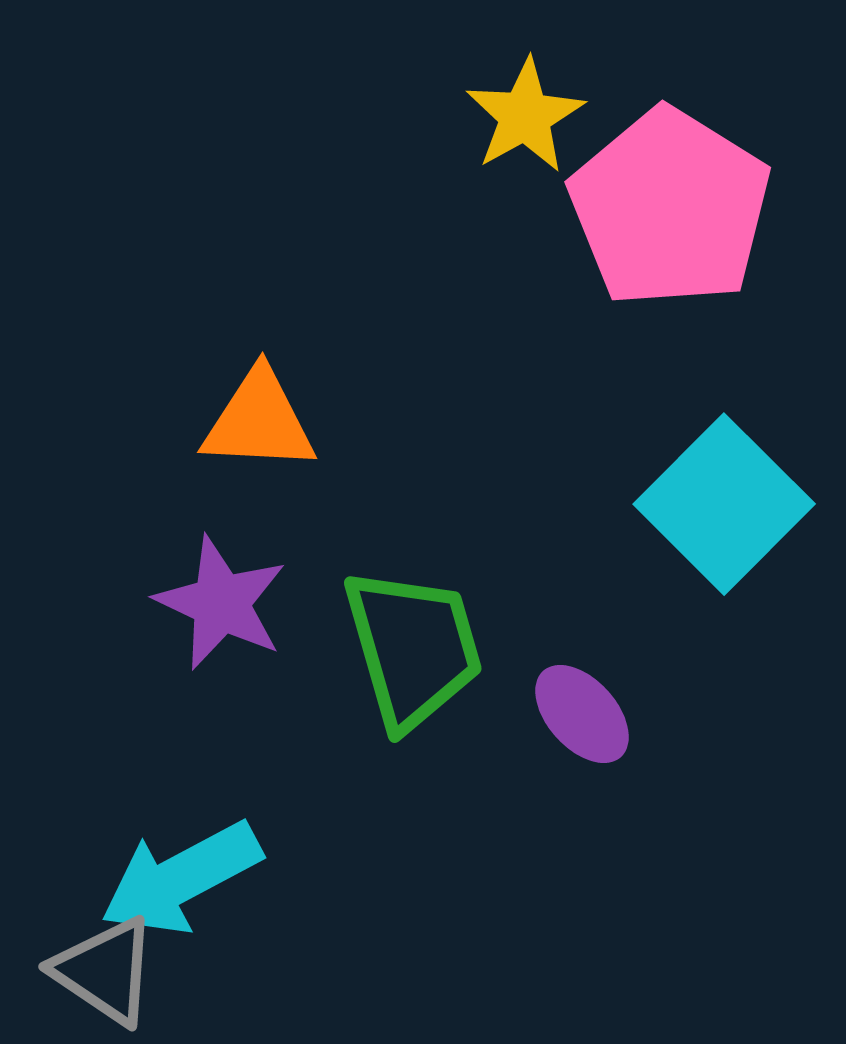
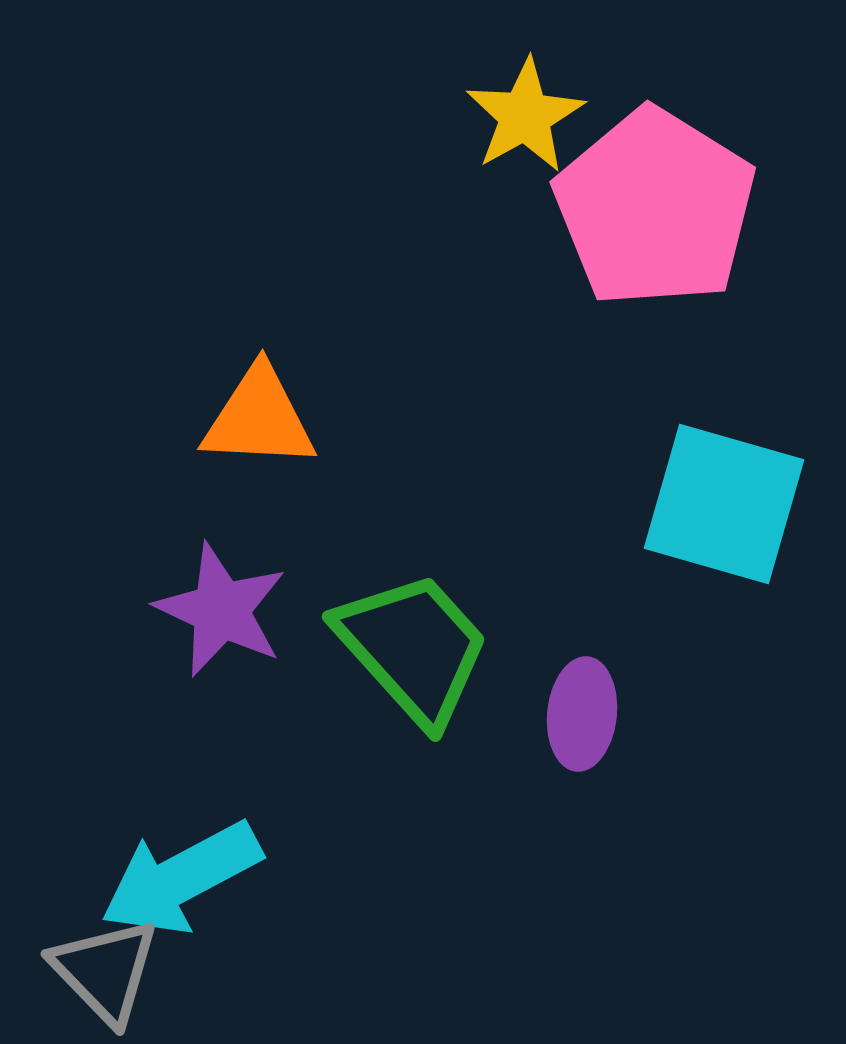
pink pentagon: moved 15 px left
orange triangle: moved 3 px up
cyan square: rotated 29 degrees counterclockwise
purple star: moved 7 px down
green trapezoid: rotated 26 degrees counterclockwise
purple ellipse: rotated 48 degrees clockwise
gray triangle: rotated 12 degrees clockwise
